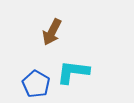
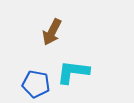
blue pentagon: rotated 20 degrees counterclockwise
